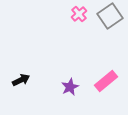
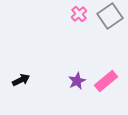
purple star: moved 7 px right, 6 px up
